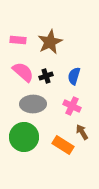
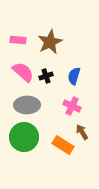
gray ellipse: moved 6 px left, 1 px down
